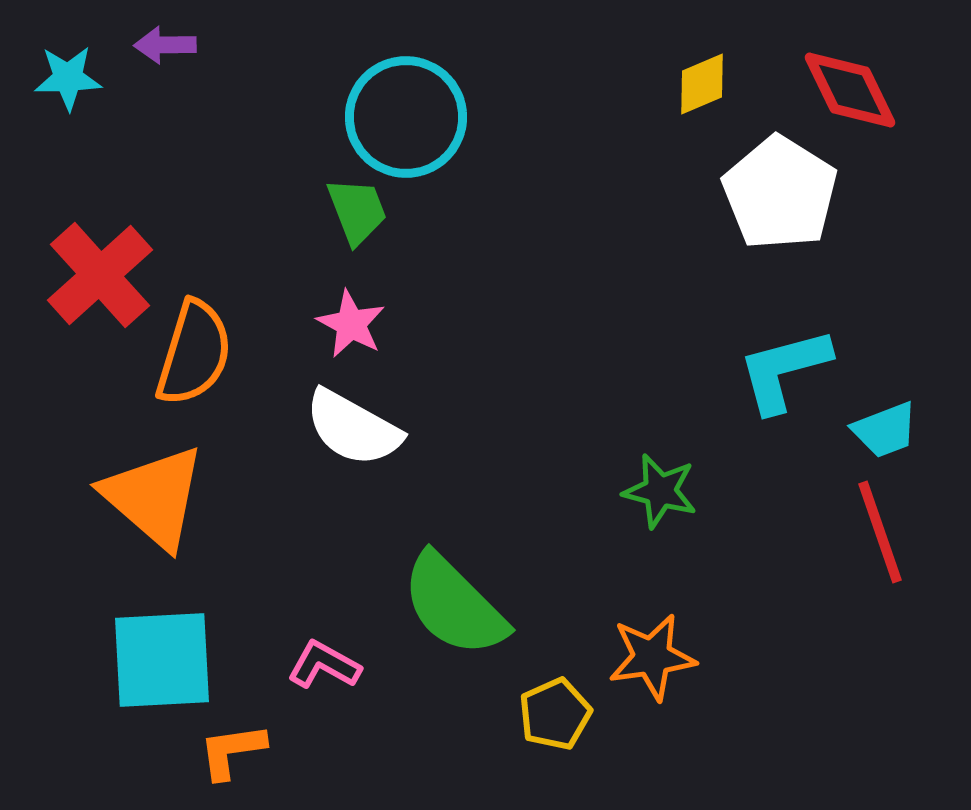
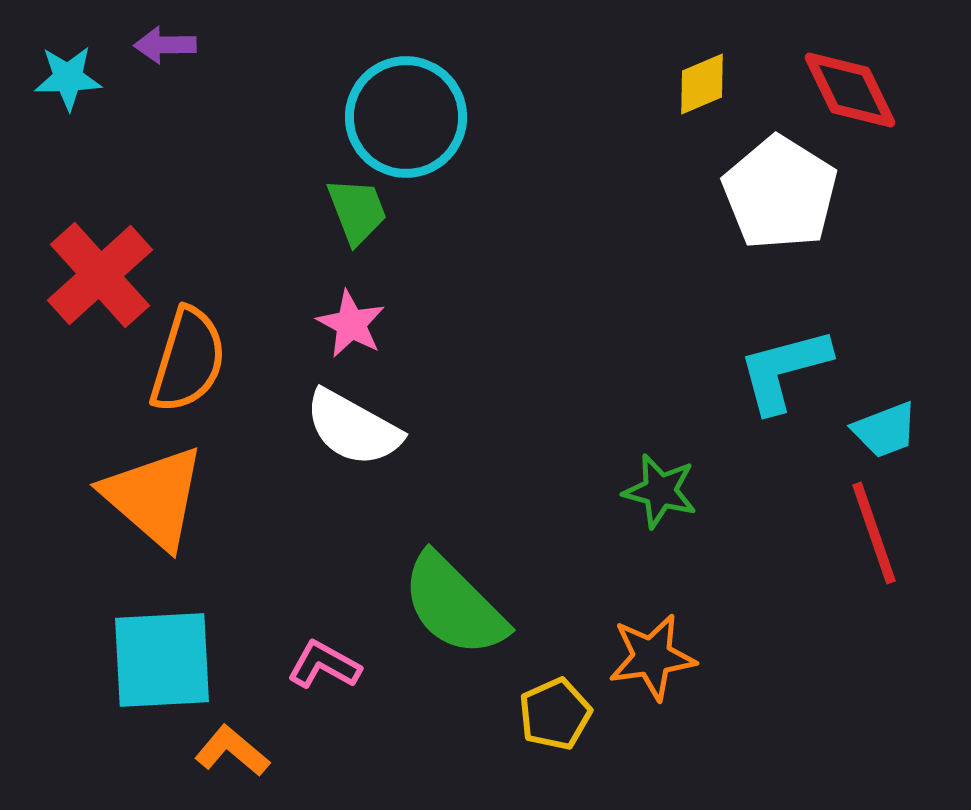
orange semicircle: moved 6 px left, 7 px down
red line: moved 6 px left, 1 px down
orange L-shape: rotated 48 degrees clockwise
